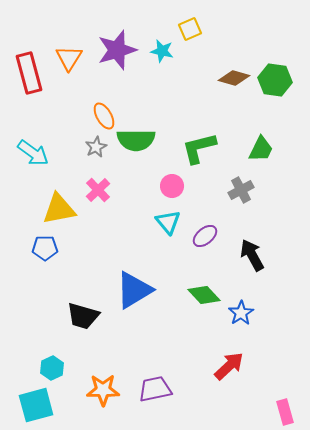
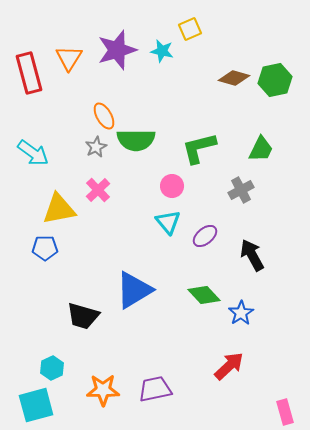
green hexagon: rotated 20 degrees counterclockwise
